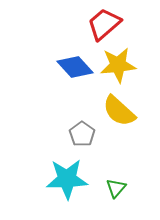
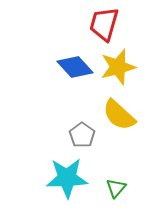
red trapezoid: rotated 33 degrees counterclockwise
yellow star: moved 2 px down; rotated 9 degrees counterclockwise
yellow semicircle: moved 4 px down
gray pentagon: moved 1 px down
cyan star: moved 1 px up
